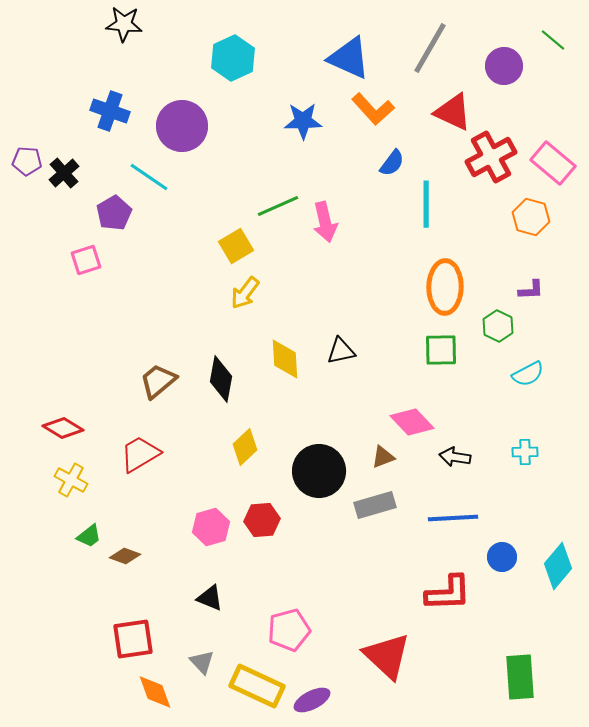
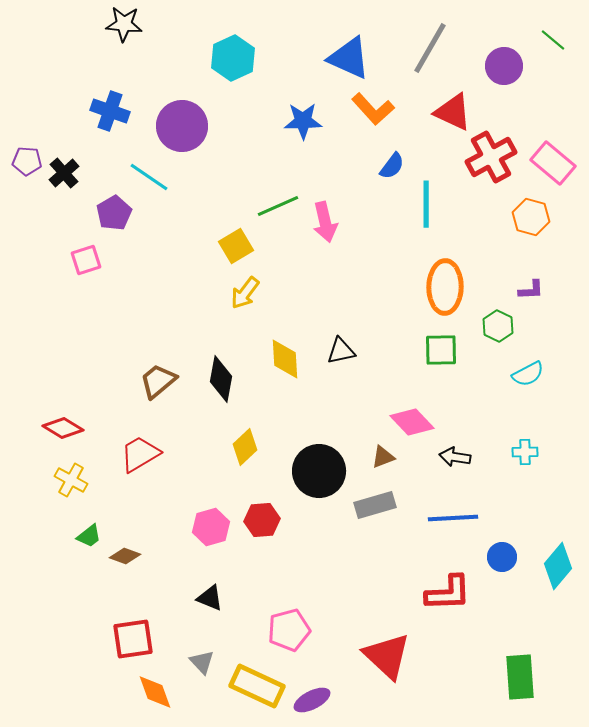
blue semicircle at (392, 163): moved 3 px down
